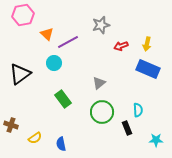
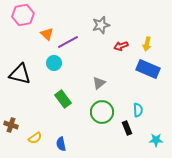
black triangle: rotated 50 degrees clockwise
